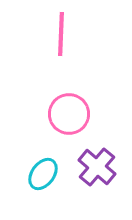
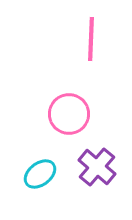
pink line: moved 30 px right, 5 px down
cyan ellipse: moved 3 px left; rotated 16 degrees clockwise
